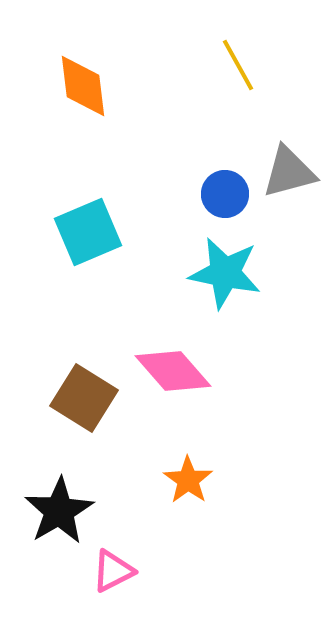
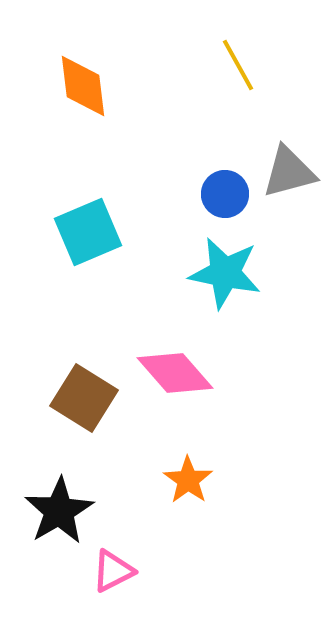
pink diamond: moved 2 px right, 2 px down
